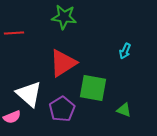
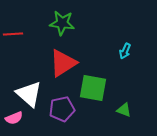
green star: moved 2 px left, 6 px down
red line: moved 1 px left, 1 px down
purple pentagon: rotated 20 degrees clockwise
pink semicircle: moved 2 px right, 1 px down
